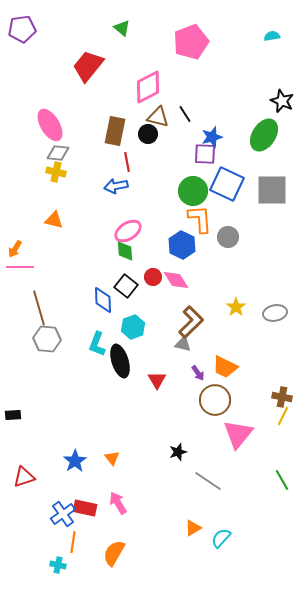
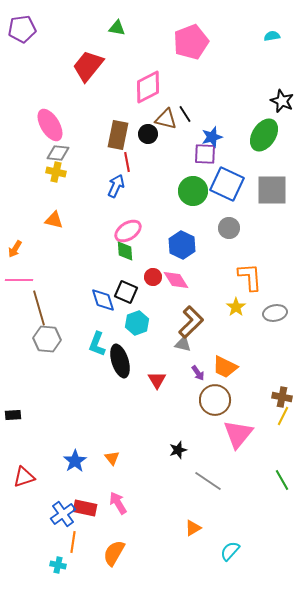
green triangle at (122, 28): moved 5 px left; rotated 30 degrees counterclockwise
brown triangle at (158, 117): moved 8 px right, 2 px down
brown rectangle at (115, 131): moved 3 px right, 4 px down
blue arrow at (116, 186): rotated 125 degrees clockwise
orange L-shape at (200, 219): moved 50 px right, 58 px down
gray circle at (228, 237): moved 1 px right, 9 px up
pink line at (20, 267): moved 1 px left, 13 px down
black square at (126, 286): moved 6 px down; rotated 15 degrees counterclockwise
blue diamond at (103, 300): rotated 16 degrees counterclockwise
cyan hexagon at (133, 327): moved 4 px right, 4 px up
black star at (178, 452): moved 2 px up
cyan semicircle at (221, 538): moved 9 px right, 13 px down
